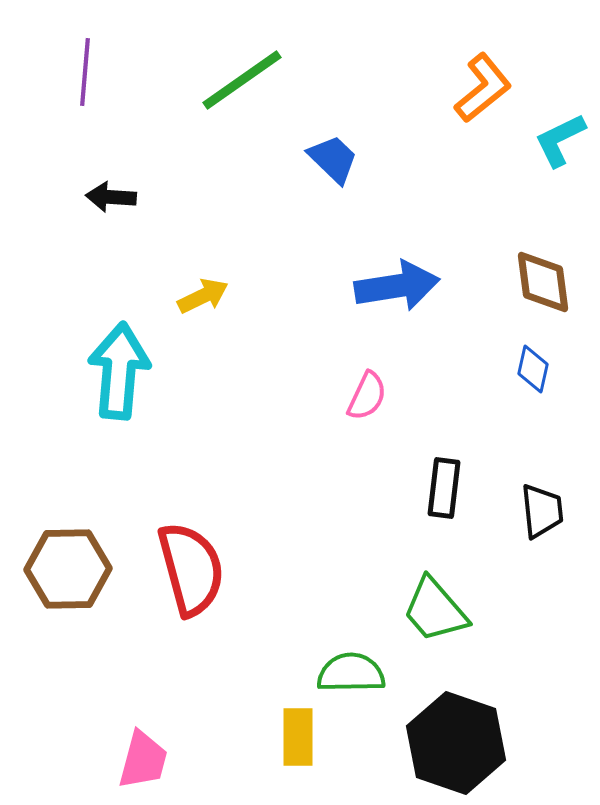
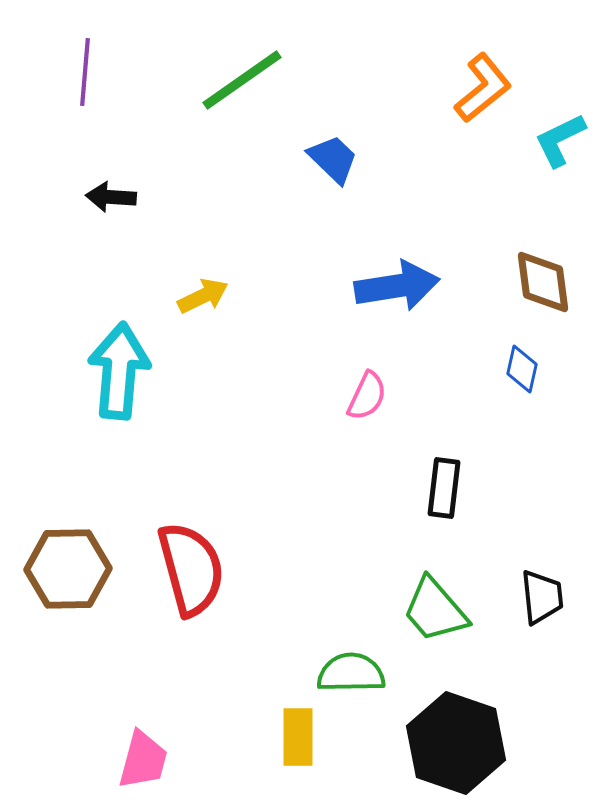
blue diamond: moved 11 px left
black trapezoid: moved 86 px down
